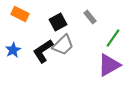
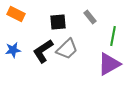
orange rectangle: moved 4 px left
black square: rotated 24 degrees clockwise
green line: moved 2 px up; rotated 24 degrees counterclockwise
gray trapezoid: moved 4 px right, 4 px down
blue star: rotated 21 degrees clockwise
purple triangle: moved 1 px up
